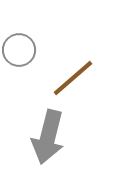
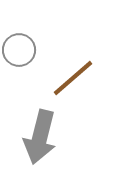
gray arrow: moved 8 px left
